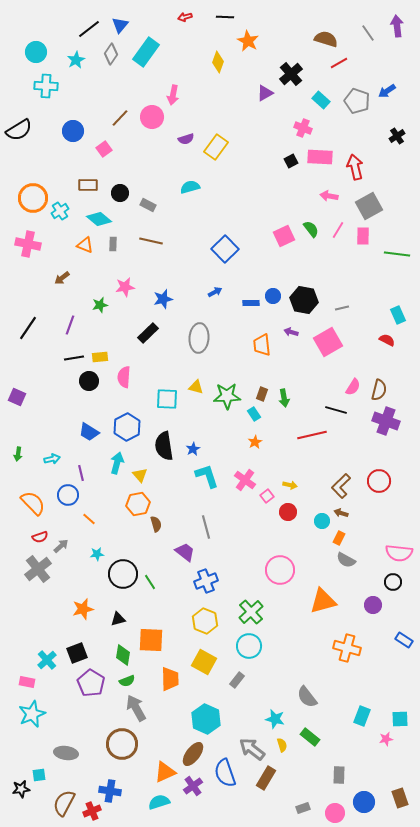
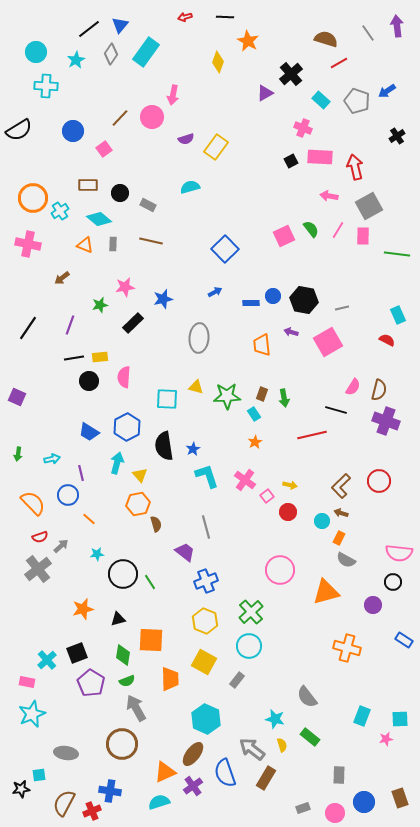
black rectangle at (148, 333): moved 15 px left, 10 px up
orange triangle at (323, 601): moved 3 px right, 9 px up
